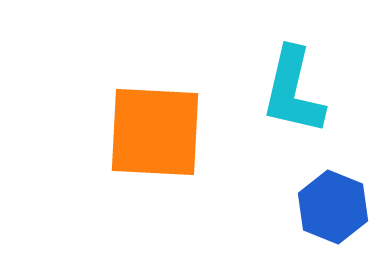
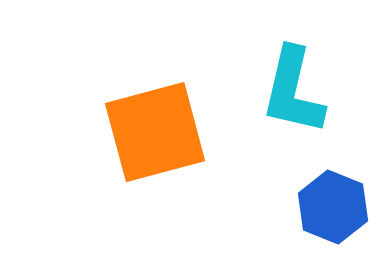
orange square: rotated 18 degrees counterclockwise
